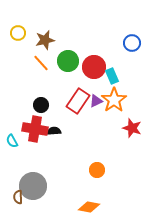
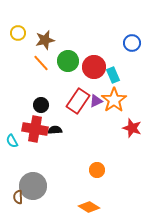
cyan rectangle: moved 1 px right, 1 px up
black semicircle: moved 1 px right, 1 px up
orange diamond: rotated 20 degrees clockwise
